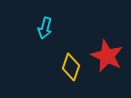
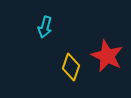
cyan arrow: moved 1 px up
